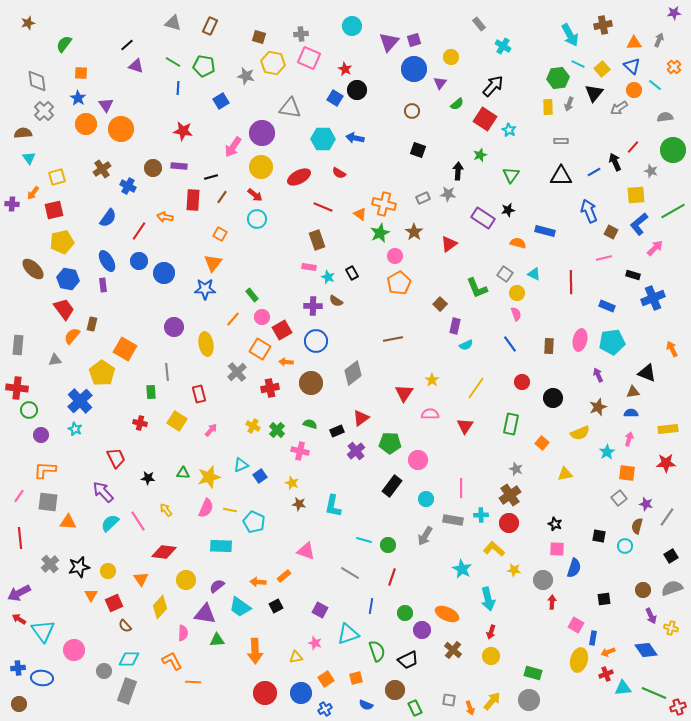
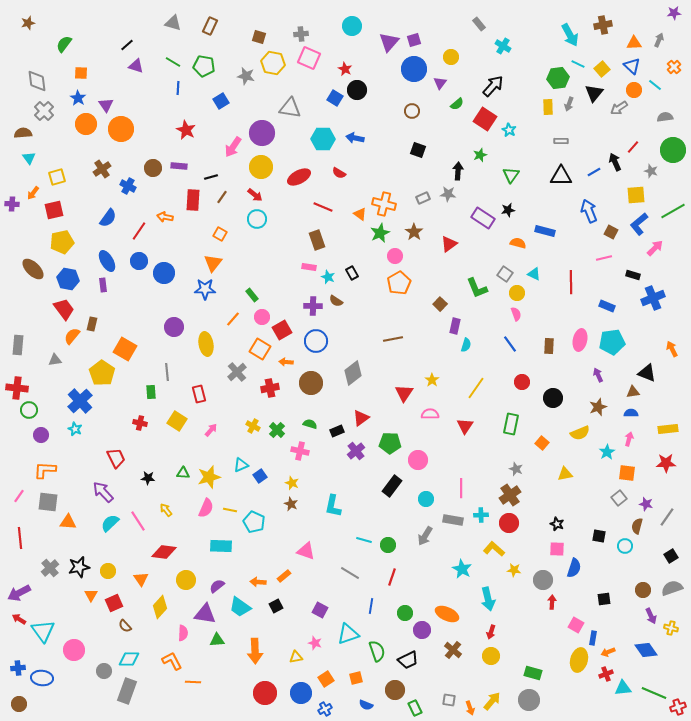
red star at (183, 131): moved 3 px right, 1 px up; rotated 18 degrees clockwise
cyan semicircle at (466, 345): rotated 48 degrees counterclockwise
brown star at (299, 504): moved 8 px left; rotated 16 degrees clockwise
black star at (555, 524): moved 2 px right
gray cross at (50, 564): moved 4 px down
